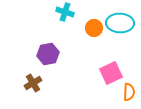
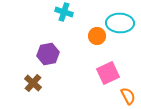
cyan cross: moved 1 px left
orange circle: moved 3 px right, 8 px down
pink square: moved 3 px left
brown cross: rotated 18 degrees counterclockwise
orange semicircle: moved 1 px left, 4 px down; rotated 30 degrees counterclockwise
